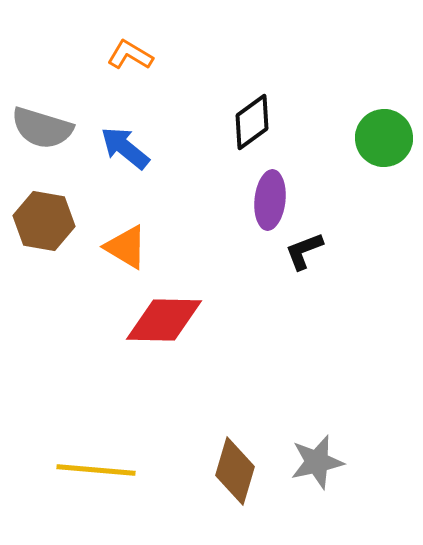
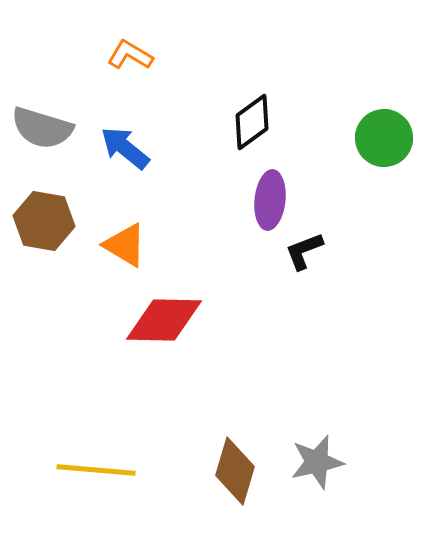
orange triangle: moved 1 px left, 2 px up
